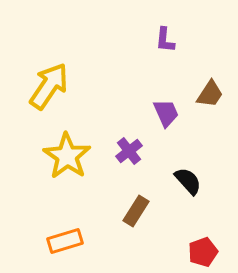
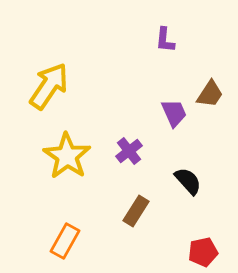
purple trapezoid: moved 8 px right
orange rectangle: rotated 44 degrees counterclockwise
red pentagon: rotated 8 degrees clockwise
